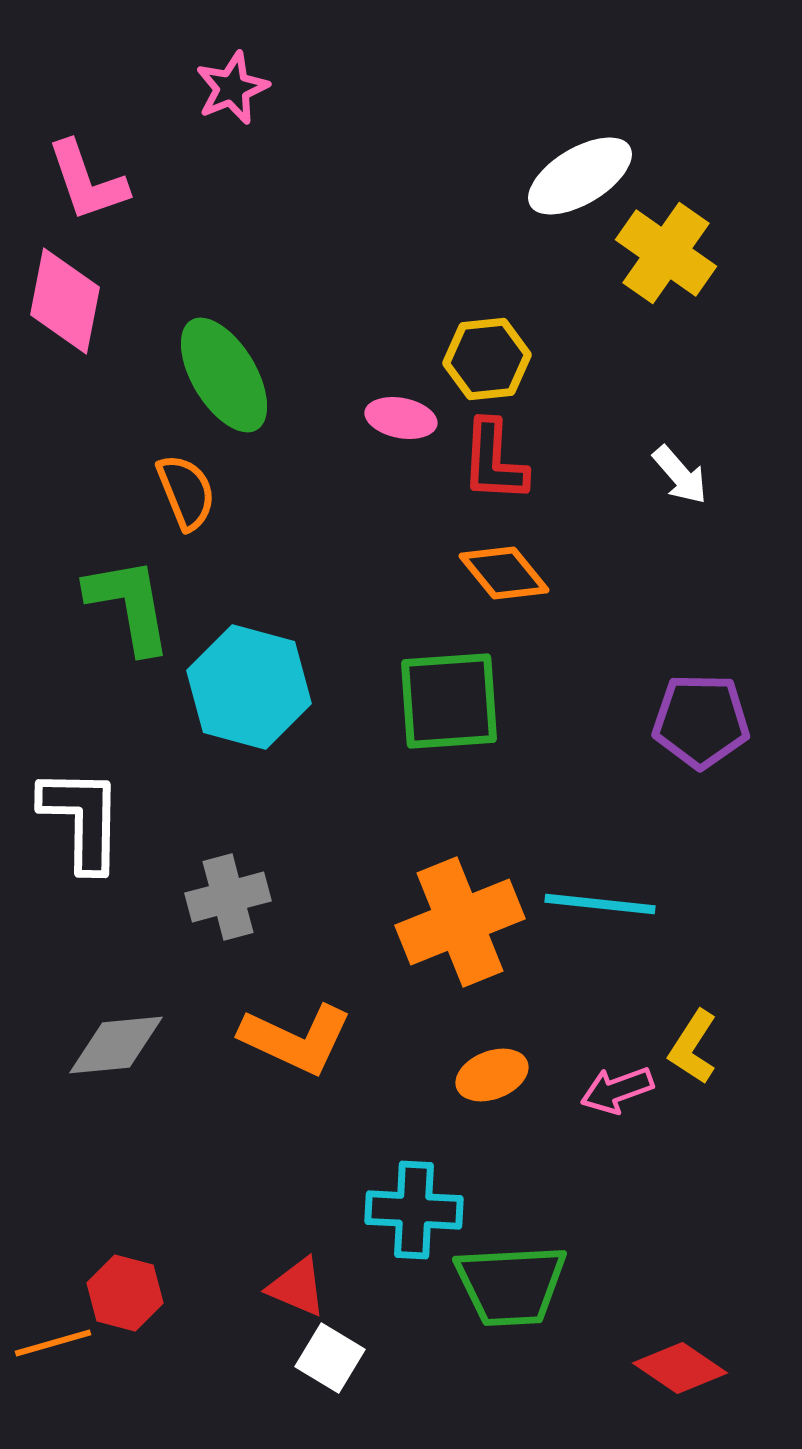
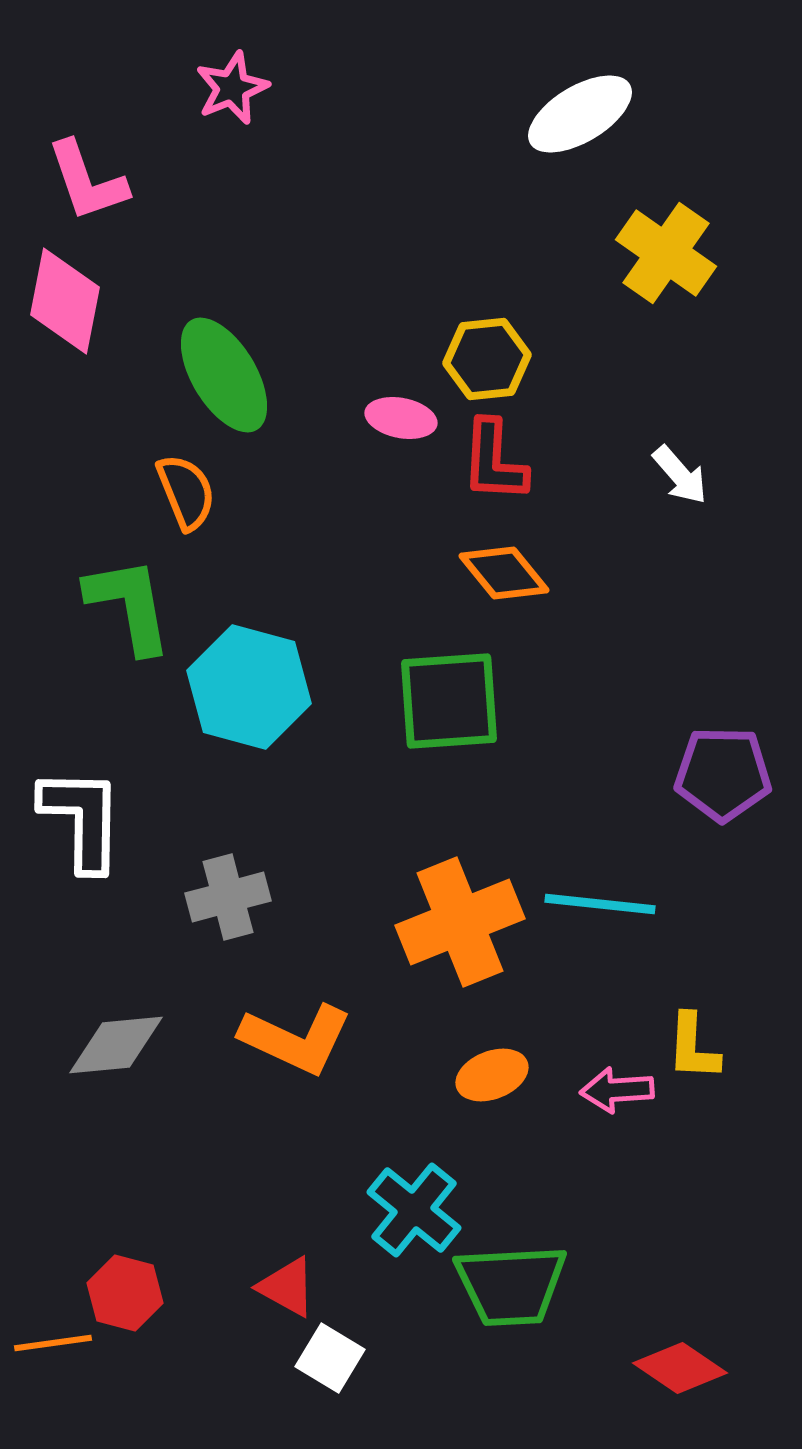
white ellipse: moved 62 px up
purple pentagon: moved 22 px right, 53 px down
yellow L-shape: rotated 30 degrees counterclockwise
pink arrow: rotated 16 degrees clockwise
cyan cross: rotated 36 degrees clockwise
red triangle: moved 10 px left; rotated 6 degrees clockwise
orange line: rotated 8 degrees clockwise
